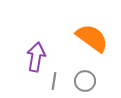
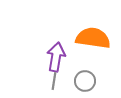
orange semicircle: moved 1 px right; rotated 28 degrees counterclockwise
purple arrow: moved 20 px right
